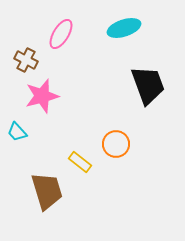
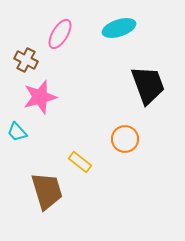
cyan ellipse: moved 5 px left
pink ellipse: moved 1 px left
pink star: moved 2 px left, 1 px down
orange circle: moved 9 px right, 5 px up
